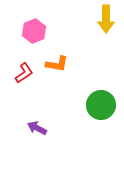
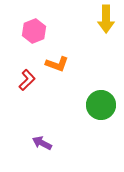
orange L-shape: rotated 10 degrees clockwise
red L-shape: moved 3 px right, 7 px down; rotated 10 degrees counterclockwise
purple arrow: moved 5 px right, 15 px down
